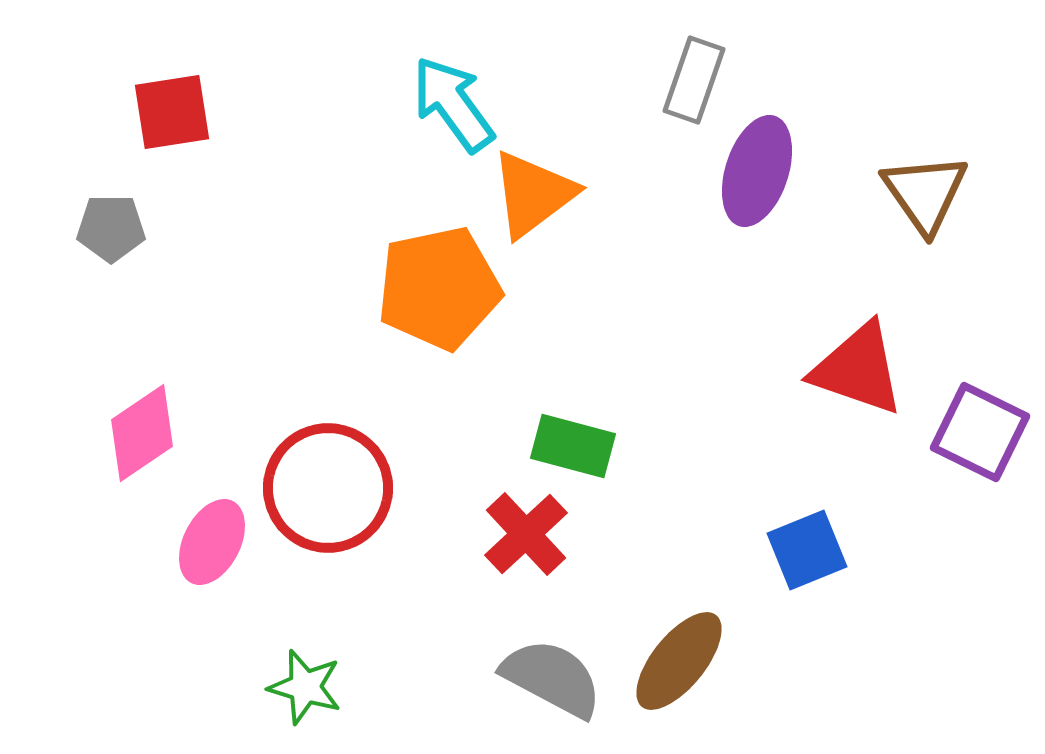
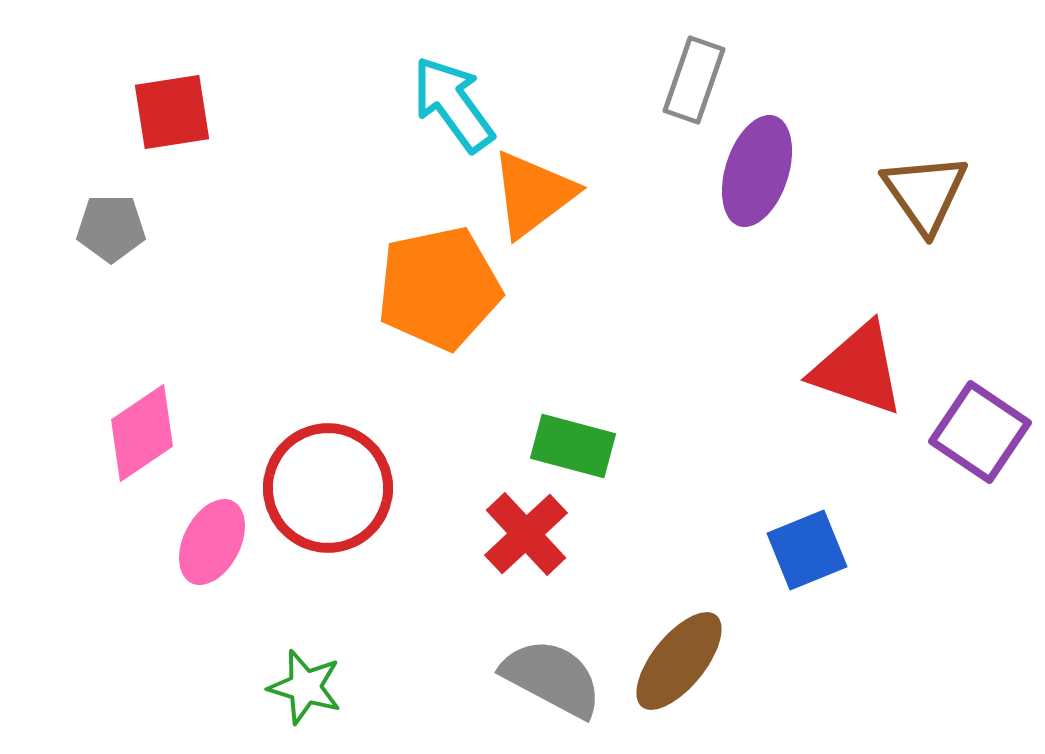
purple square: rotated 8 degrees clockwise
